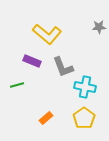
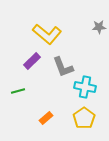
purple rectangle: rotated 66 degrees counterclockwise
green line: moved 1 px right, 6 px down
